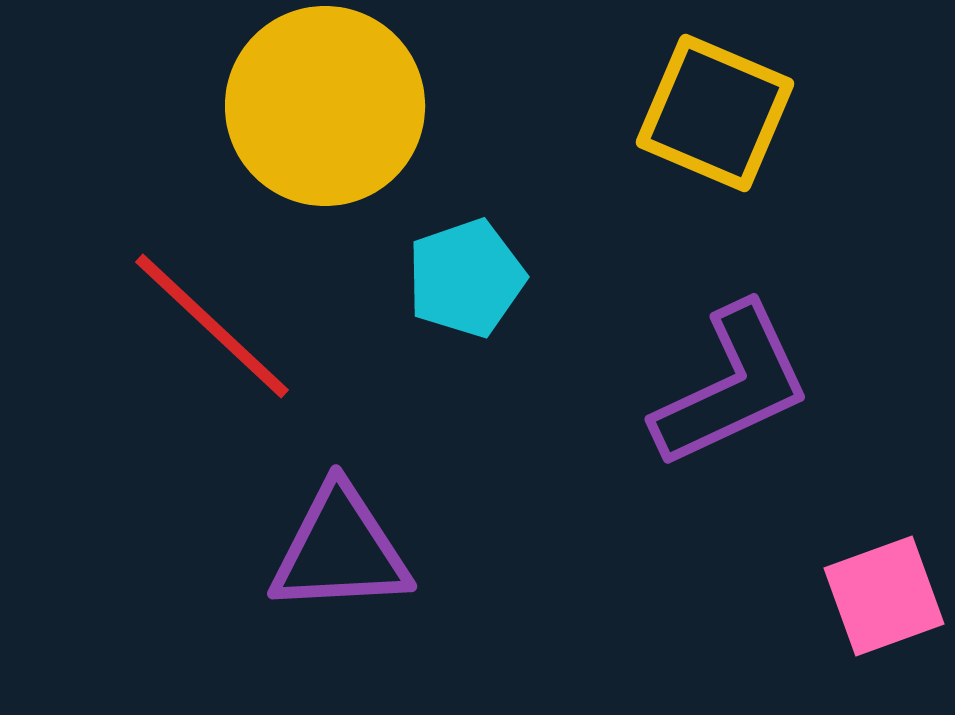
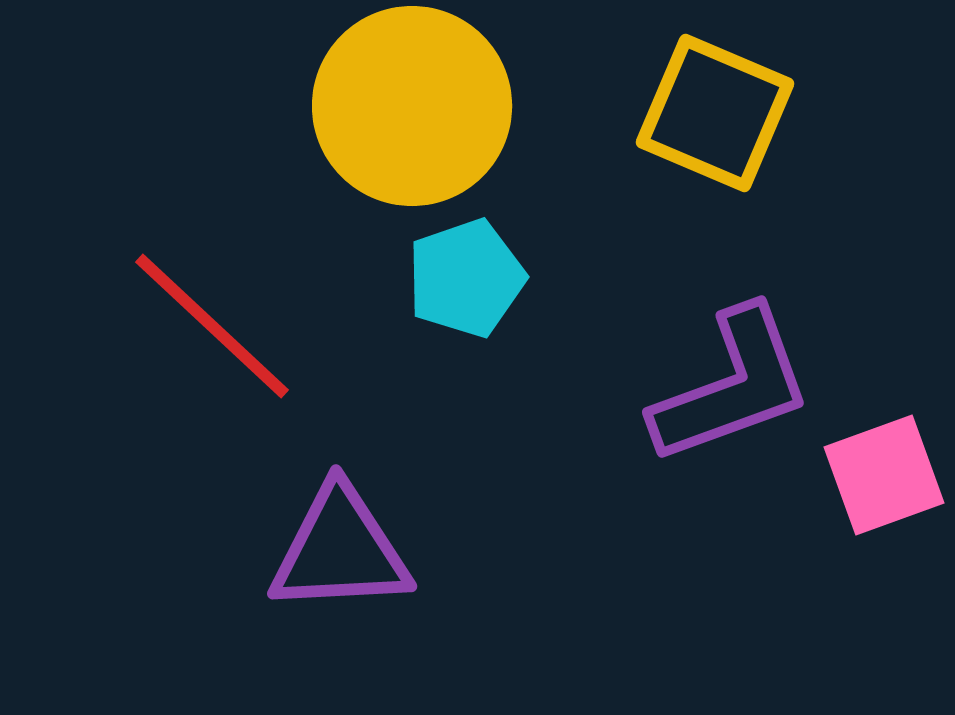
yellow circle: moved 87 px right
purple L-shape: rotated 5 degrees clockwise
pink square: moved 121 px up
